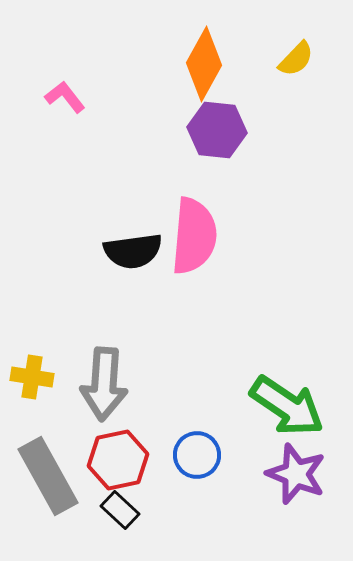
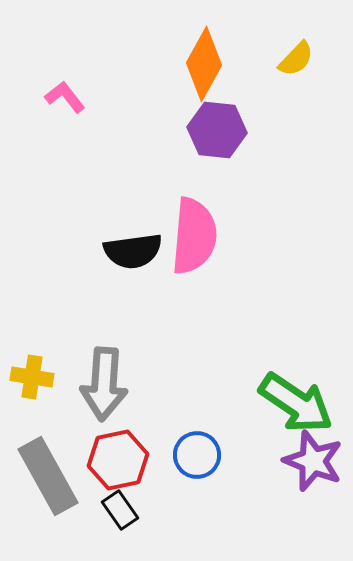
green arrow: moved 9 px right, 3 px up
purple star: moved 17 px right, 13 px up
black rectangle: rotated 12 degrees clockwise
